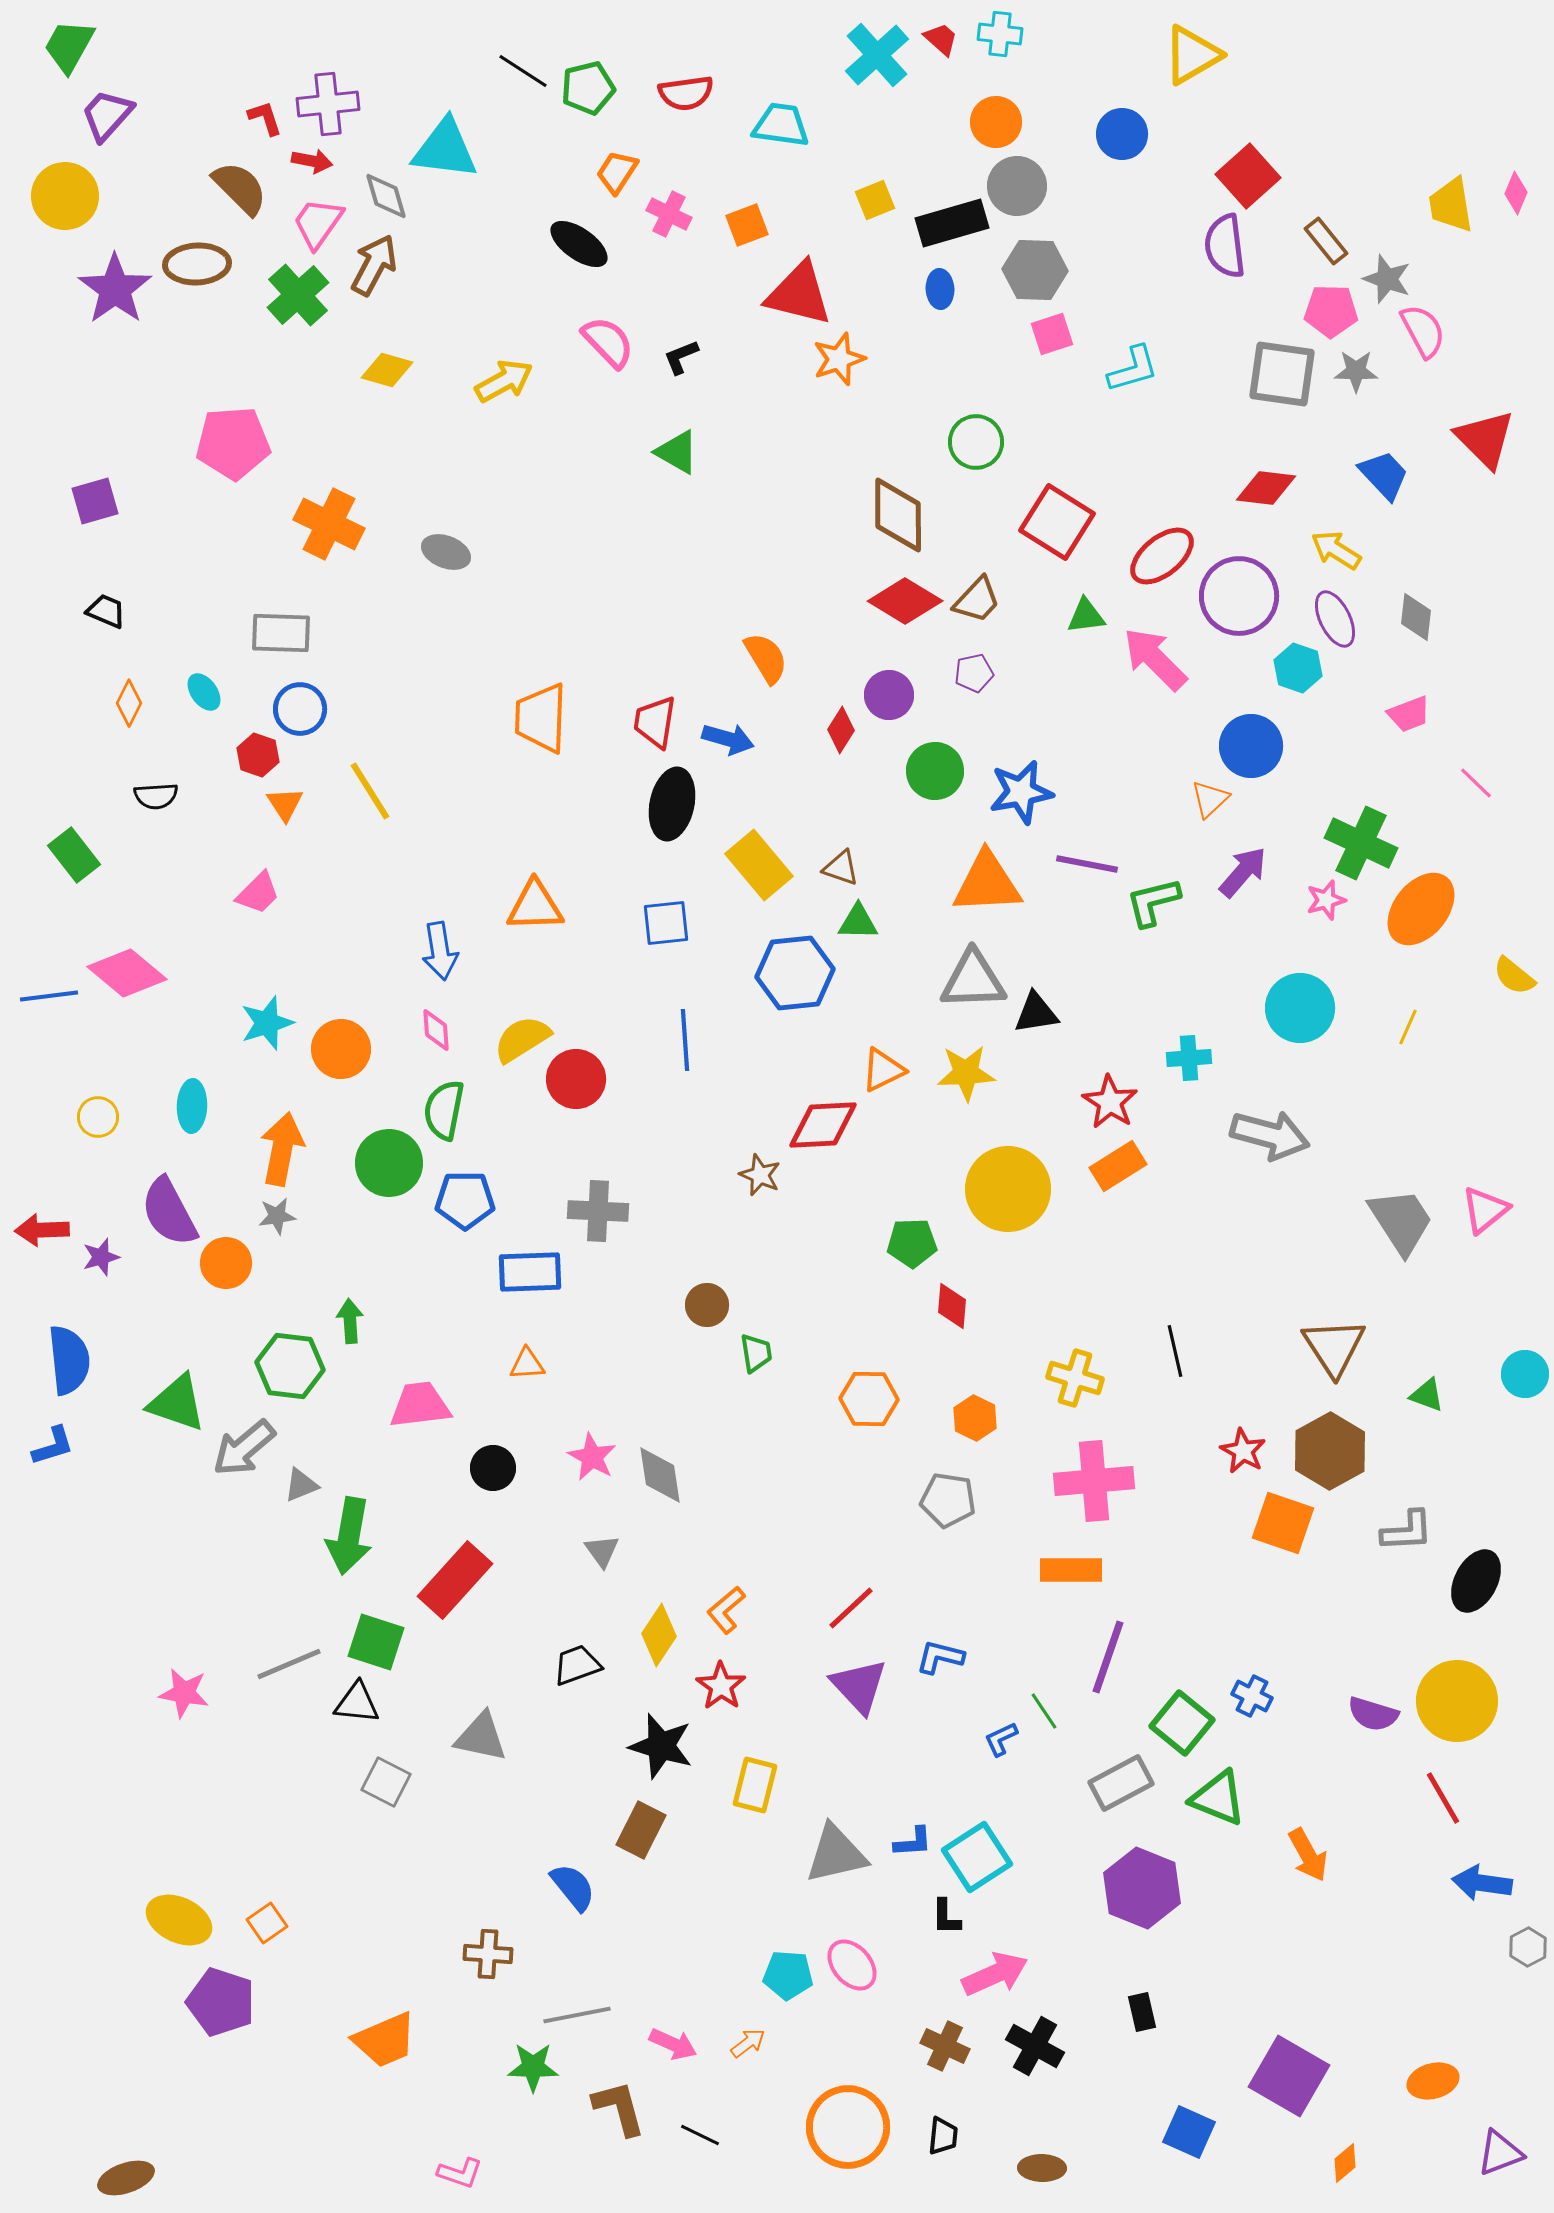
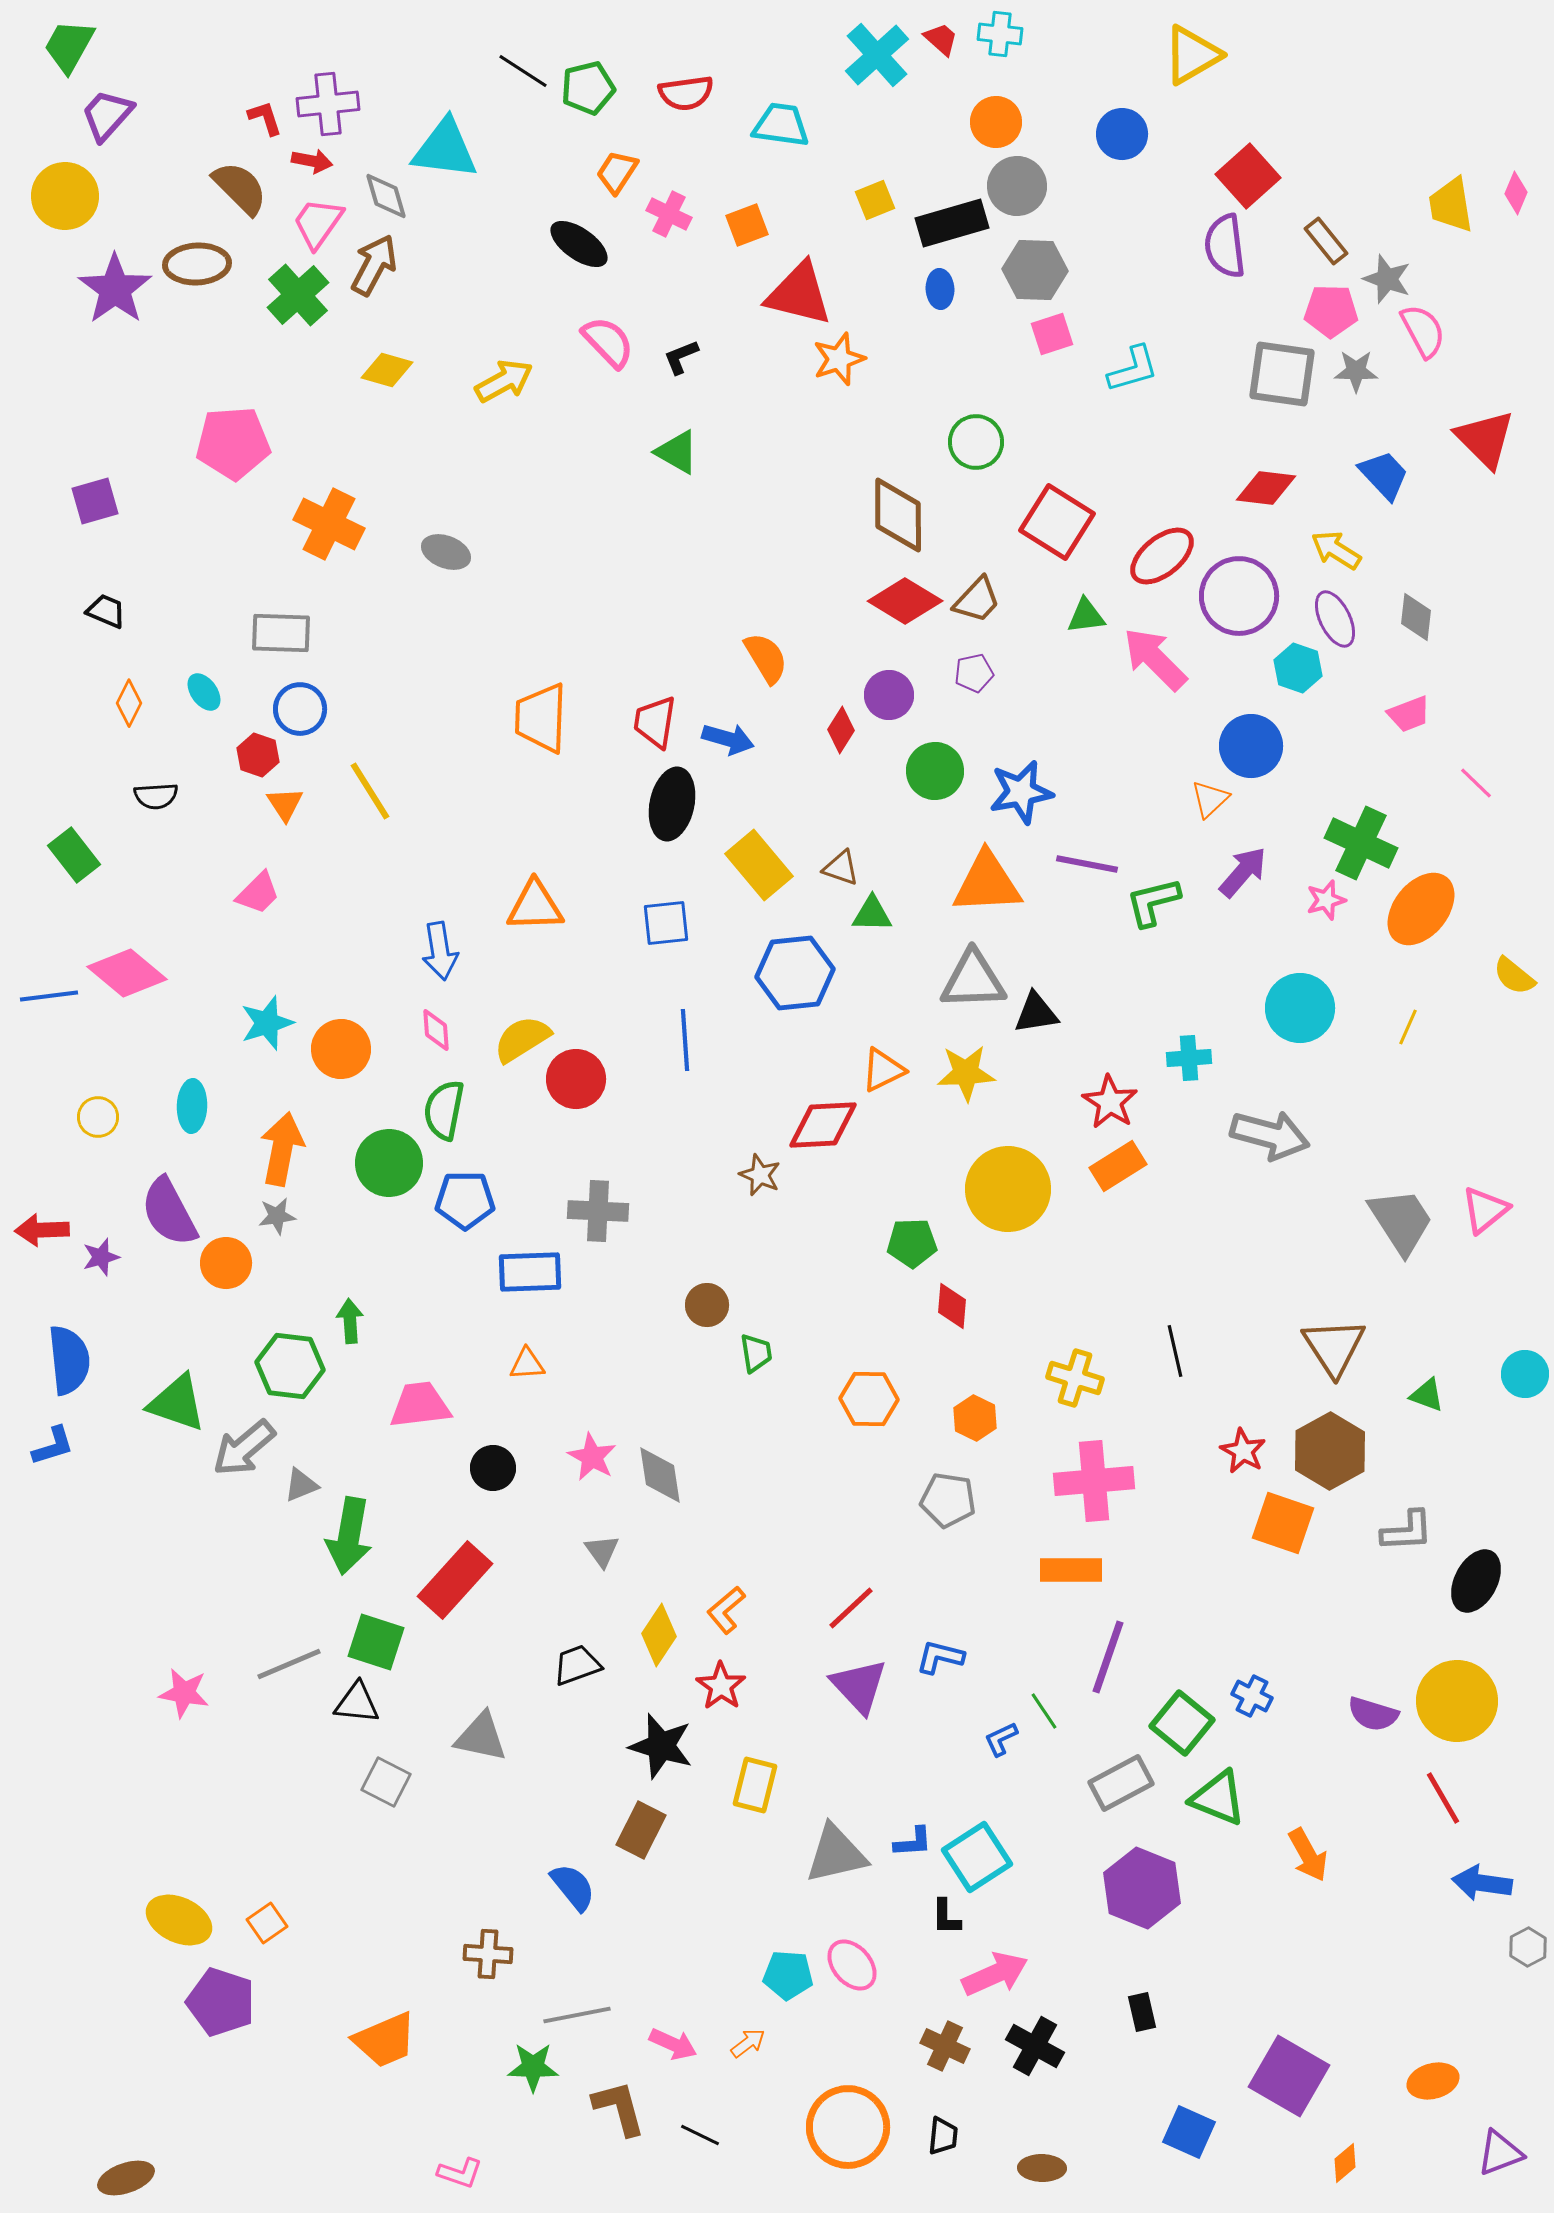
green triangle at (858, 922): moved 14 px right, 8 px up
